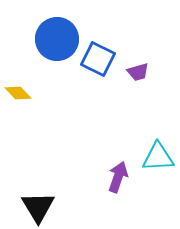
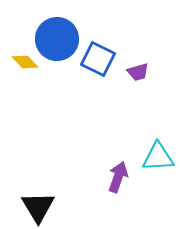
yellow diamond: moved 7 px right, 31 px up
